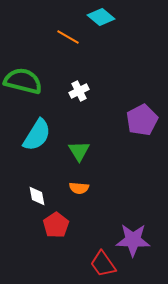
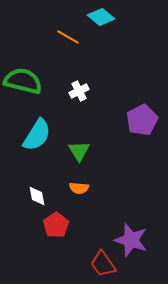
purple star: moved 2 px left; rotated 16 degrees clockwise
